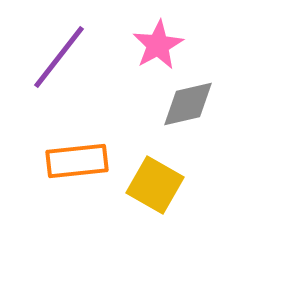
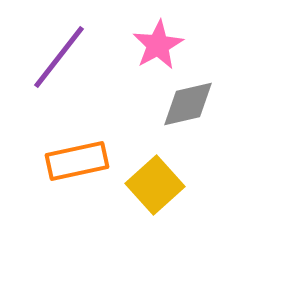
orange rectangle: rotated 6 degrees counterclockwise
yellow square: rotated 18 degrees clockwise
